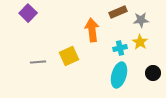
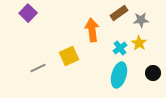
brown rectangle: moved 1 px right, 1 px down; rotated 12 degrees counterclockwise
yellow star: moved 1 px left, 1 px down
cyan cross: rotated 24 degrees counterclockwise
gray line: moved 6 px down; rotated 21 degrees counterclockwise
